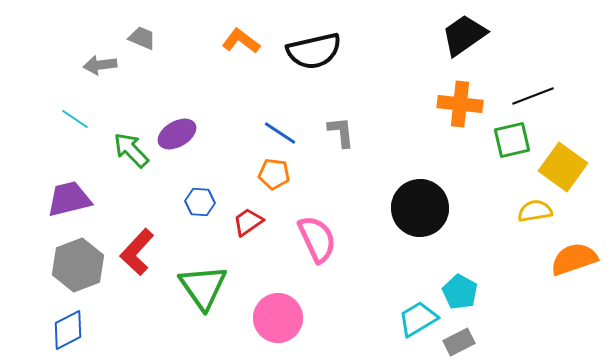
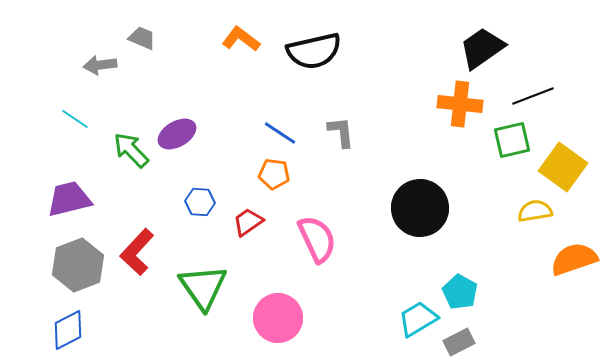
black trapezoid: moved 18 px right, 13 px down
orange L-shape: moved 2 px up
